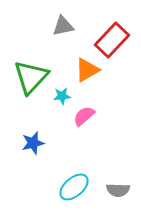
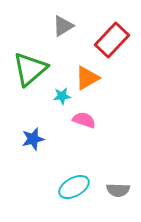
gray triangle: rotated 20 degrees counterclockwise
orange triangle: moved 8 px down
green triangle: moved 1 px left, 8 px up; rotated 6 degrees clockwise
pink semicircle: moved 4 px down; rotated 60 degrees clockwise
blue star: moved 4 px up
cyan ellipse: rotated 12 degrees clockwise
